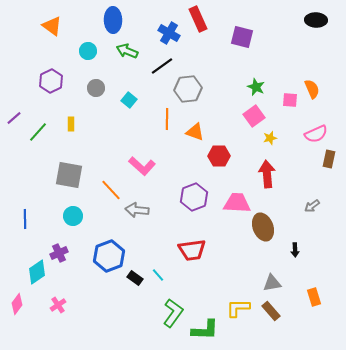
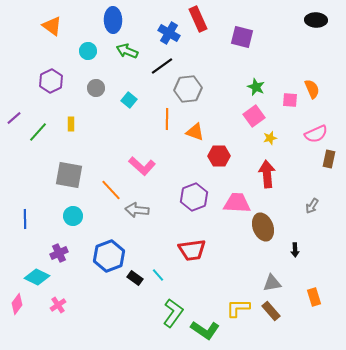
gray arrow at (312, 206): rotated 21 degrees counterclockwise
cyan diamond at (37, 272): moved 5 px down; rotated 60 degrees clockwise
green L-shape at (205, 330): rotated 32 degrees clockwise
